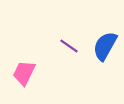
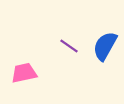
pink trapezoid: rotated 52 degrees clockwise
